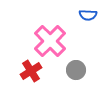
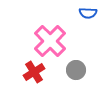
blue semicircle: moved 2 px up
red cross: moved 3 px right, 1 px down
